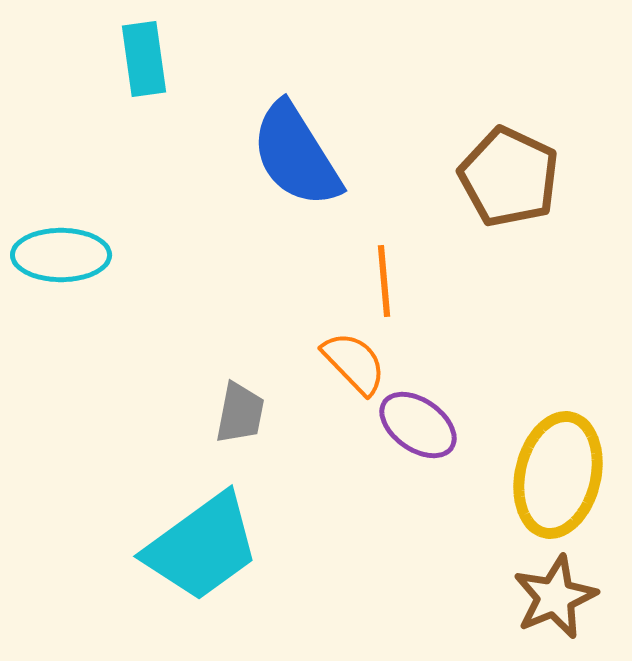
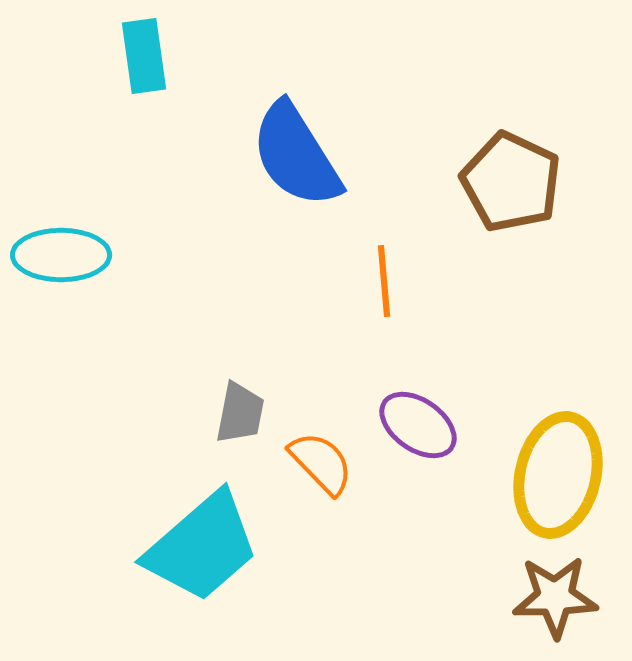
cyan rectangle: moved 3 px up
brown pentagon: moved 2 px right, 5 px down
orange semicircle: moved 33 px left, 100 px down
cyan trapezoid: rotated 5 degrees counterclockwise
brown star: rotated 22 degrees clockwise
